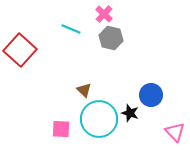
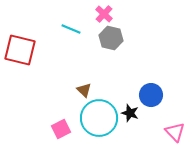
red square: rotated 28 degrees counterclockwise
cyan circle: moved 1 px up
pink square: rotated 30 degrees counterclockwise
